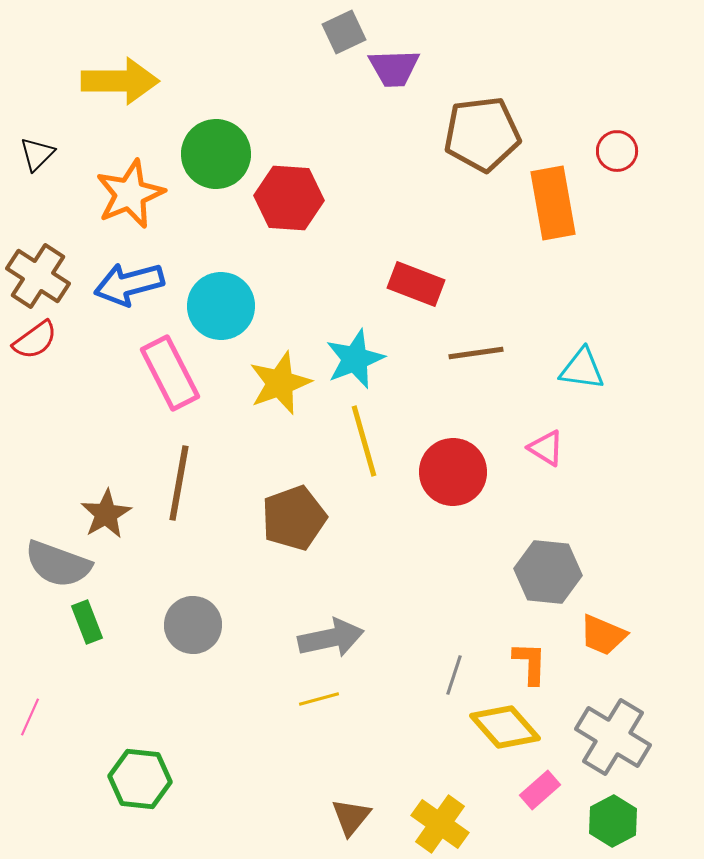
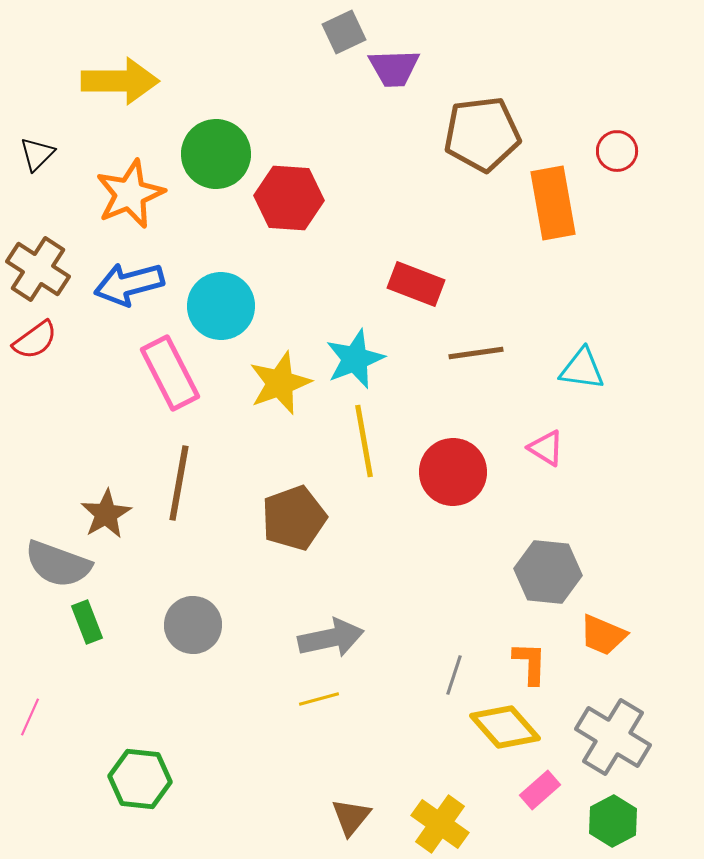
brown cross at (38, 276): moved 7 px up
yellow line at (364, 441): rotated 6 degrees clockwise
